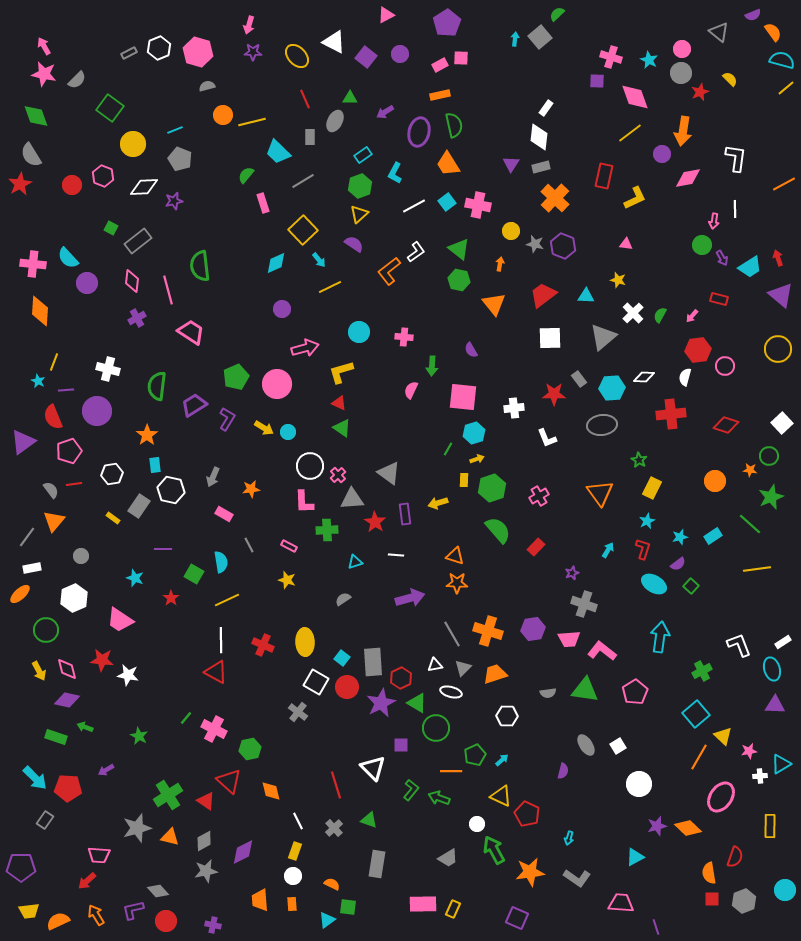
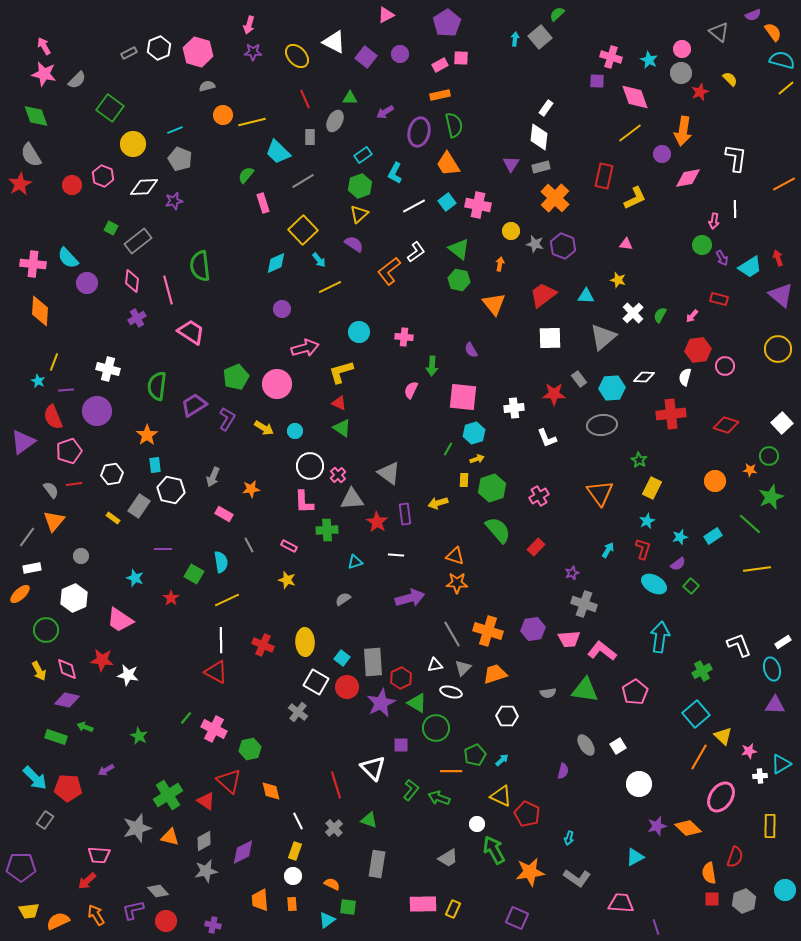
cyan circle at (288, 432): moved 7 px right, 1 px up
red star at (375, 522): moved 2 px right
